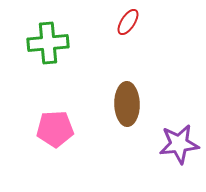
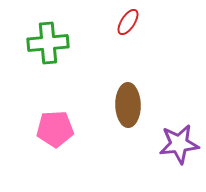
brown ellipse: moved 1 px right, 1 px down
